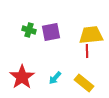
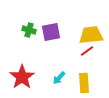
red line: rotated 56 degrees clockwise
cyan arrow: moved 4 px right
yellow rectangle: rotated 48 degrees clockwise
